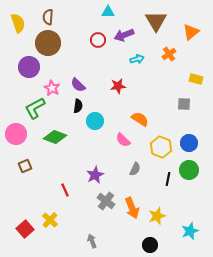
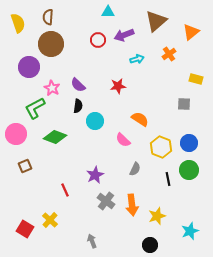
brown triangle: rotated 20 degrees clockwise
brown circle: moved 3 px right, 1 px down
black line: rotated 24 degrees counterclockwise
orange arrow: moved 3 px up; rotated 15 degrees clockwise
red square: rotated 18 degrees counterclockwise
